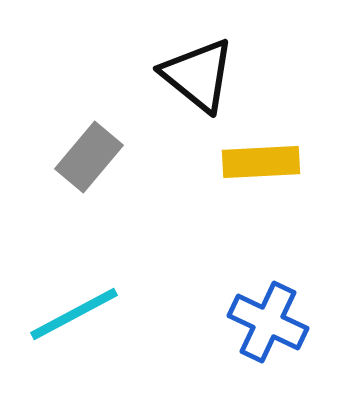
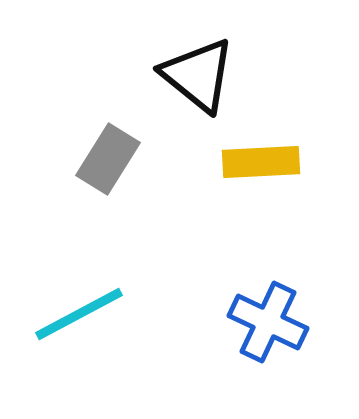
gray rectangle: moved 19 px right, 2 px down; rotated 8 degrees counterclockwise
cyan line: moved 5 px right
